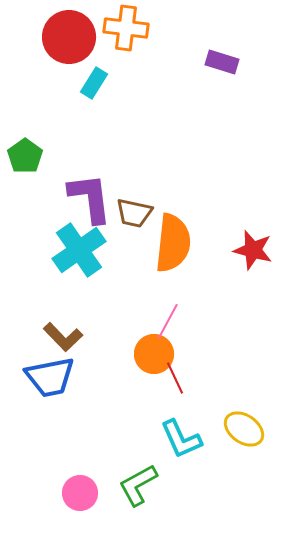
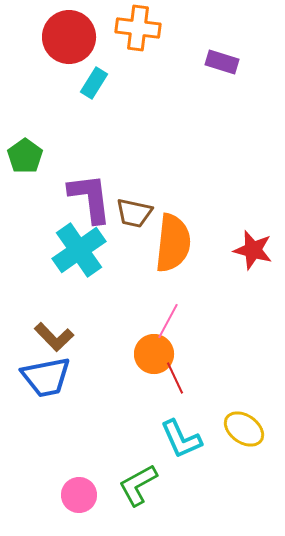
orange cross: moved 12 px right
brown L-shape: moved 9 px left
blue trapezoid: moved 4 px left
pink circle: moved 1 px left, 2 px down
